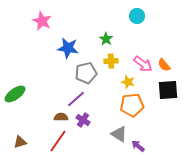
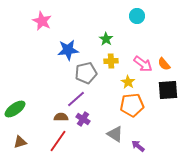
blue star: moved 2 px down; rotated 15 degrees counterclockwise
orange semicircle: moved 1 px up
yellow star: rotated 16 degrees clockwise
green ellipse: moved 15 px down
purple cross: moved 1 px up
gray triangle: moved 4 px left
